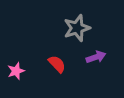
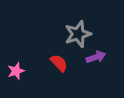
gray star: moved 1 px right, 6 px down
red semicircle: moved 2 px right, 1 px up
